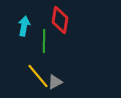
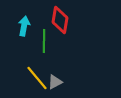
yellow line: moved 1 px left, 2 px down
